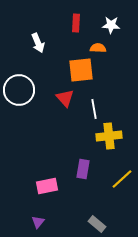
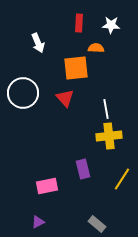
red rectangle: moved 3 px right
orange semicircle: moved 2 px left
orange square: moved 5 px left, 2 px up
white circle: moved 4 px right, 3 px down
white line: moved 12 px right
purple rectangle: rotated 24 degrees counterclockwise
yellow line: rotated 15 degrees counterclockwise
purple triangle: rotated 24 degrees clockwise
